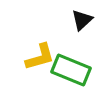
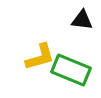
black triangle: rotated 50 degrees clockwise
